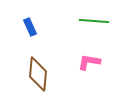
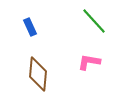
green line: rotated 44 degrees clockwise
